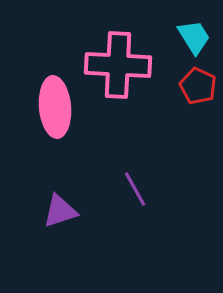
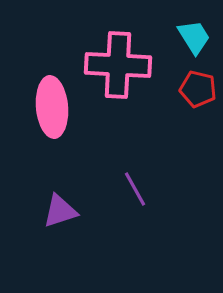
red pentagon: moved 3 px down; rotated 12 degrees counterclockwise
pink ellipse: moved 3 px left
